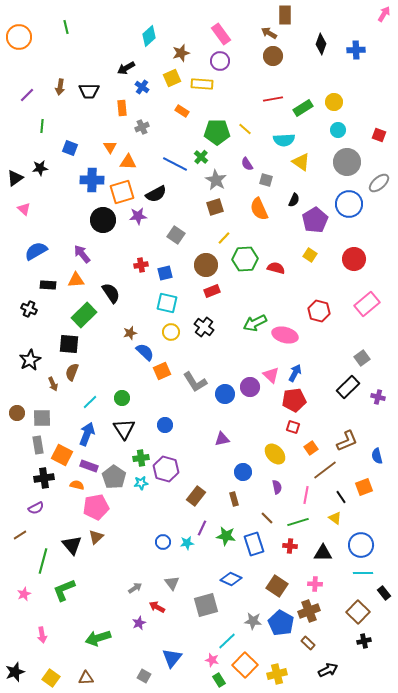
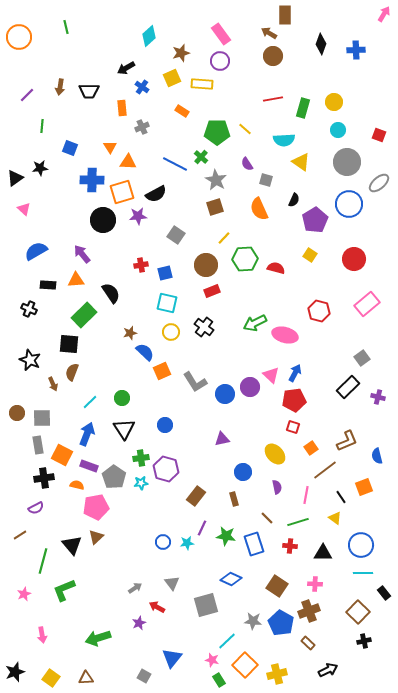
green rectangle at (303, 108): rotated 42 degrees counterclockwise
black star at (30, 360): rotated 20 degrees counterclockwise
